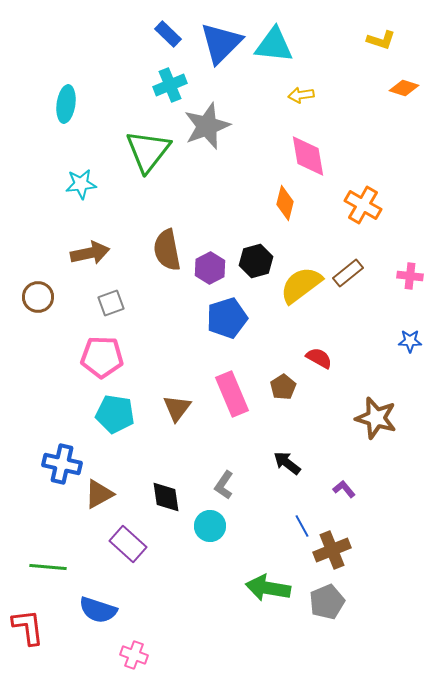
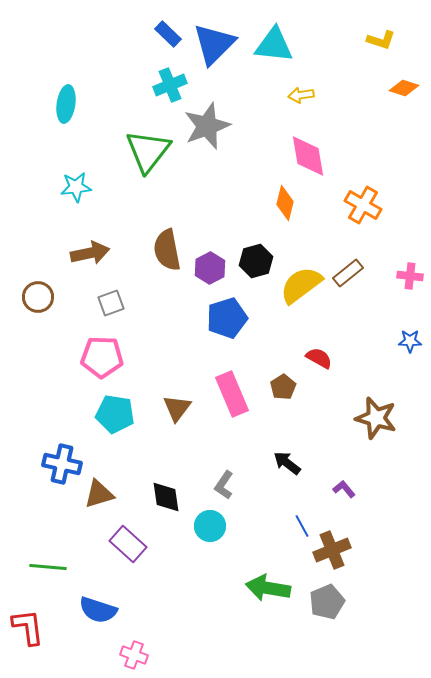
blue triangle at (221, 43): moved 7 px left, 1 px down
cyan star at (81, 184): moved 5 px left, 3 px down
brown triangle at (99, 494): rotated 12 degrees clockwise
